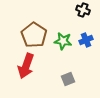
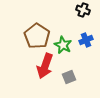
brown pentagon: moved 3 px right, 1 px down
green star: moved 4 px down; rotated 18 degrees clockwise
red arrow: moved 19 px right
gray square: moved 1 px right, 2 px up
